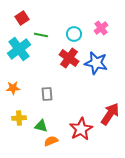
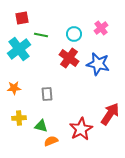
red square: rotated 24 degrees clockwise
blue star: moved 2 px right, 1 px down
orange star: moved 1 px right
